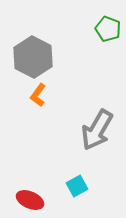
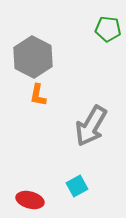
green pentagon: rotated 15 degrees counterclockwise
orange L-shape: rotated 25 degrees counterclockwise
gray arrow: moved 6 px left, 4 px up
red ellipse: rotated 8 degrees counterclockwise
